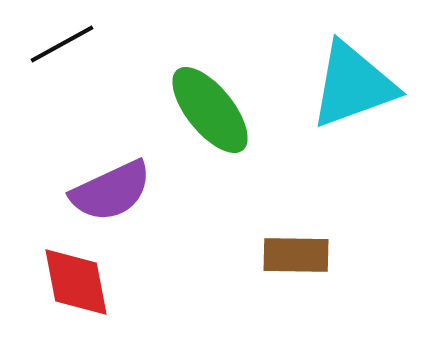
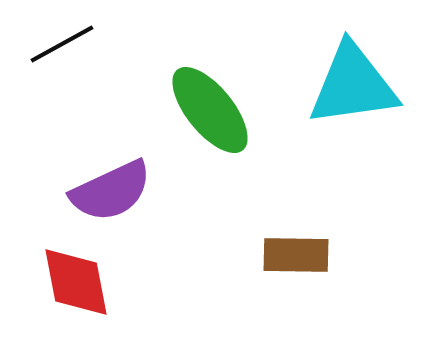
cyan triangle: rotated 12 degrees clockwise
